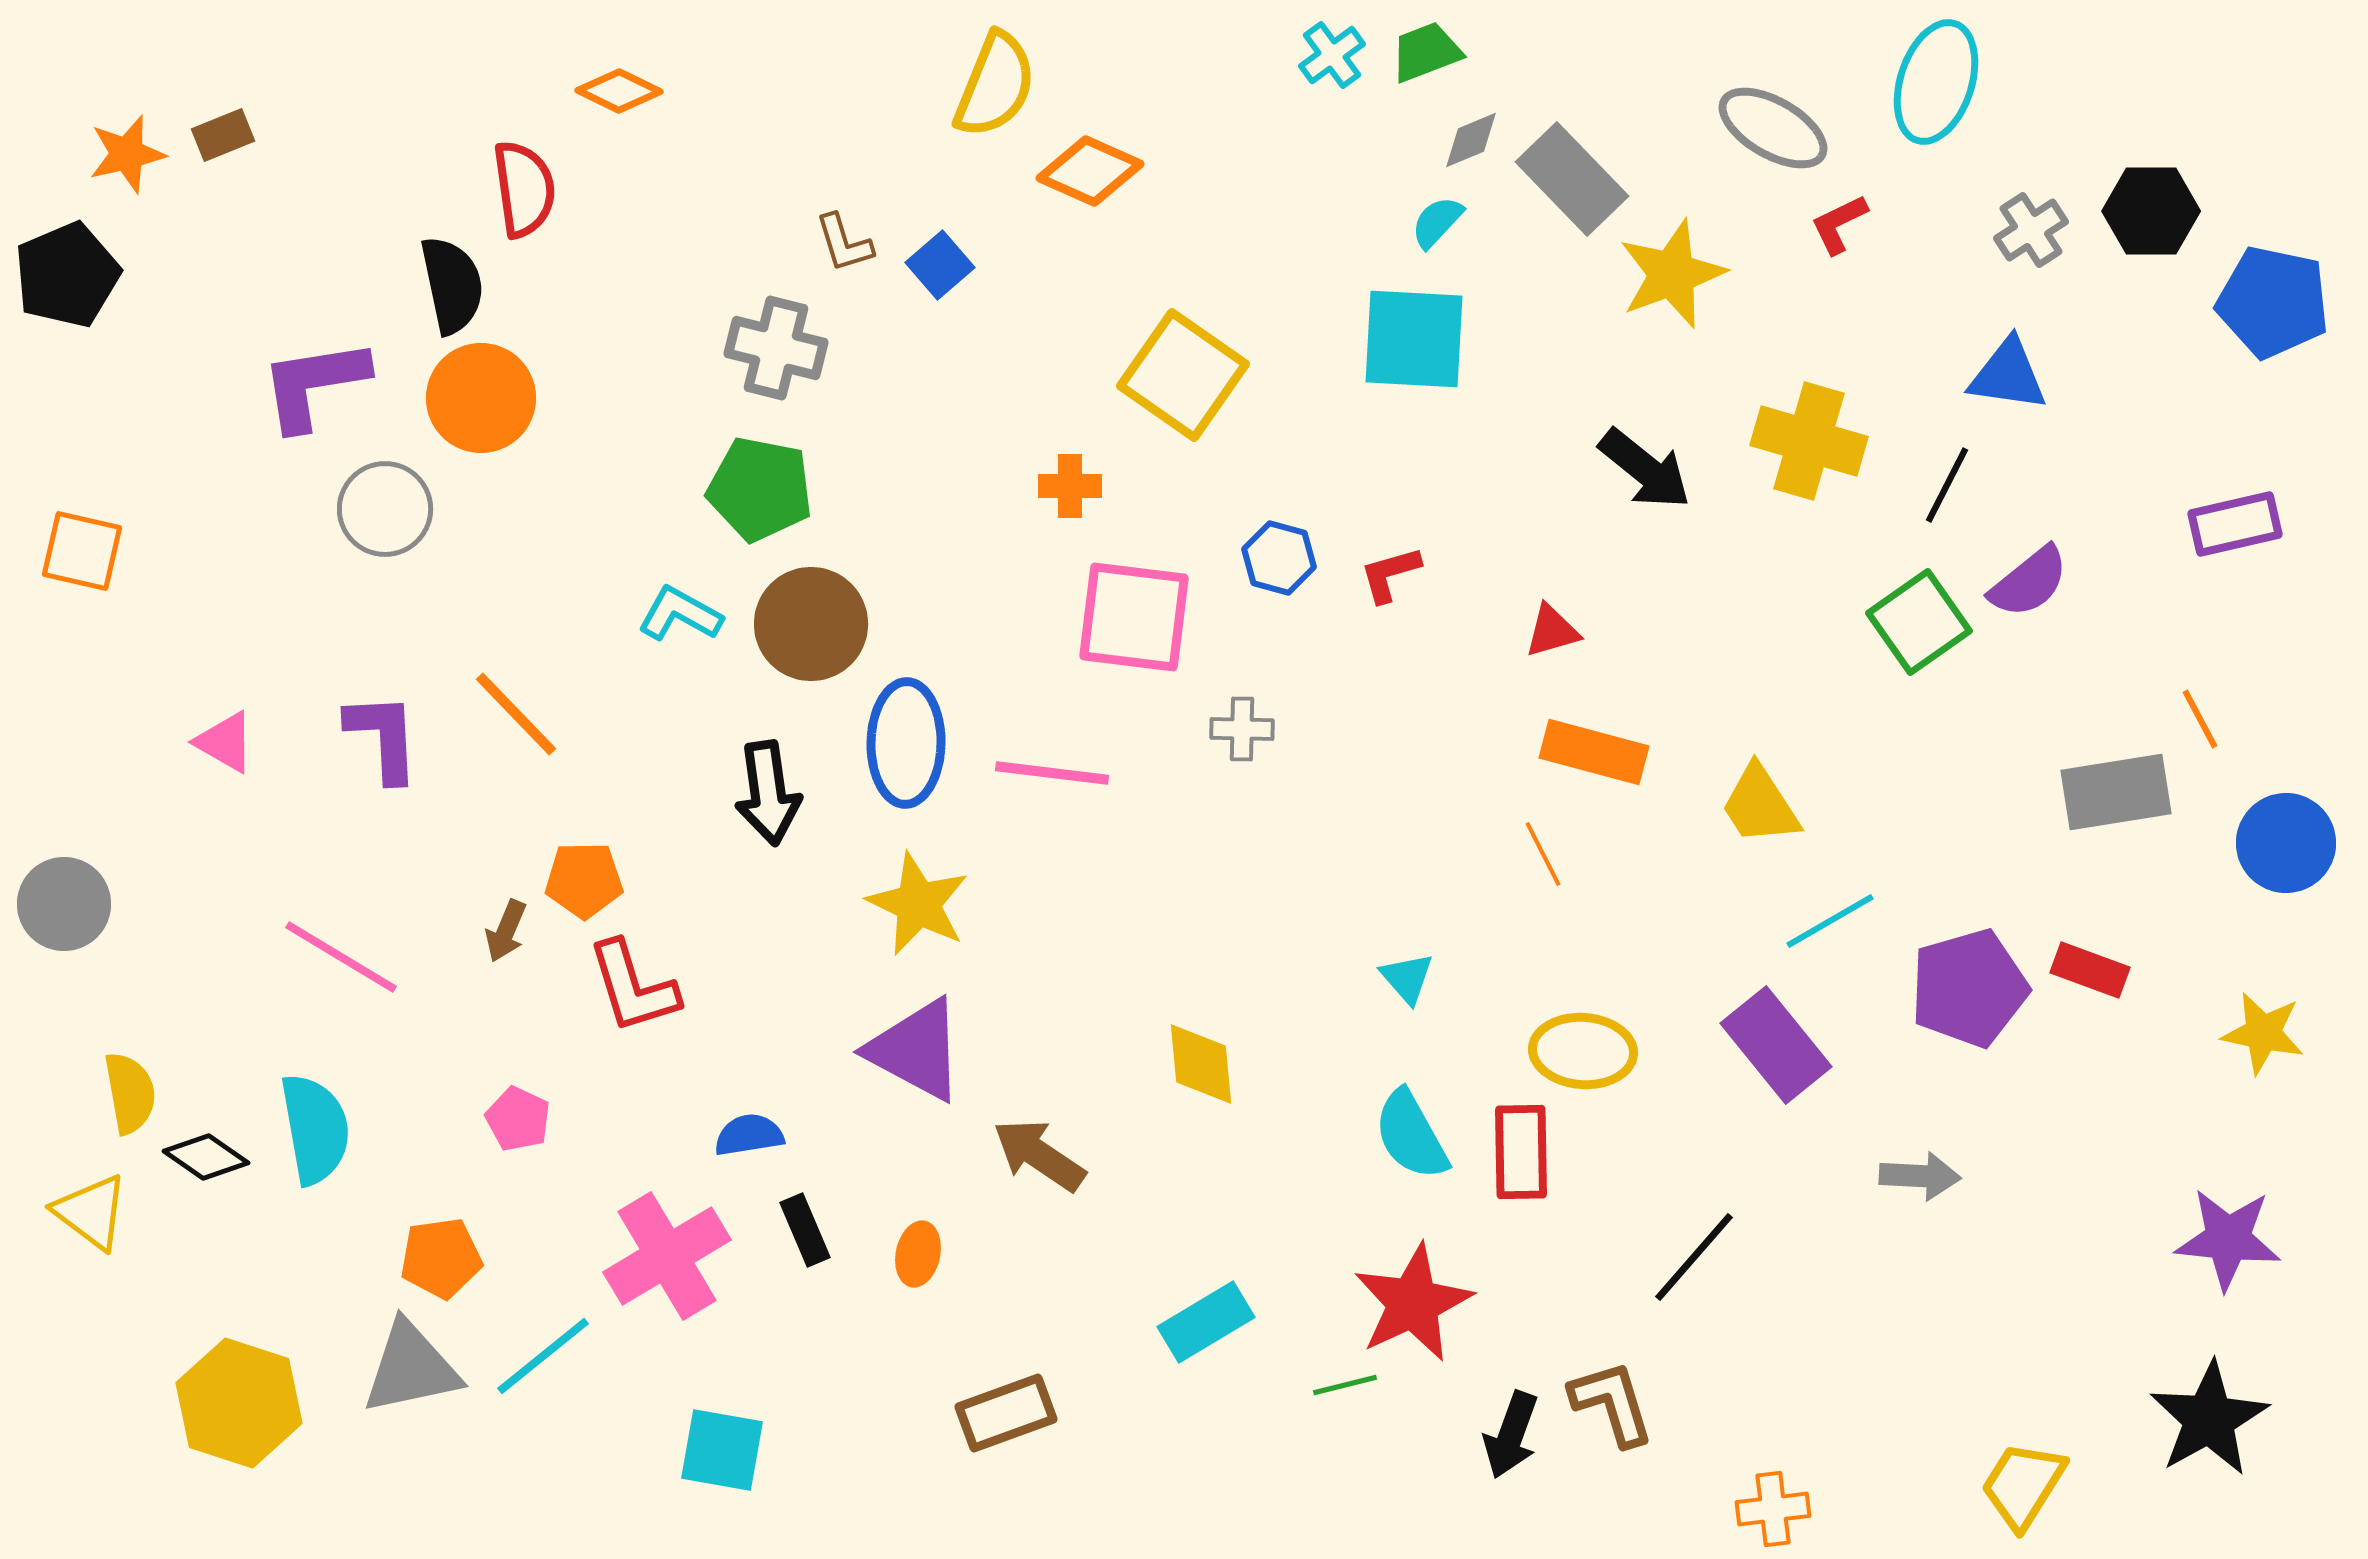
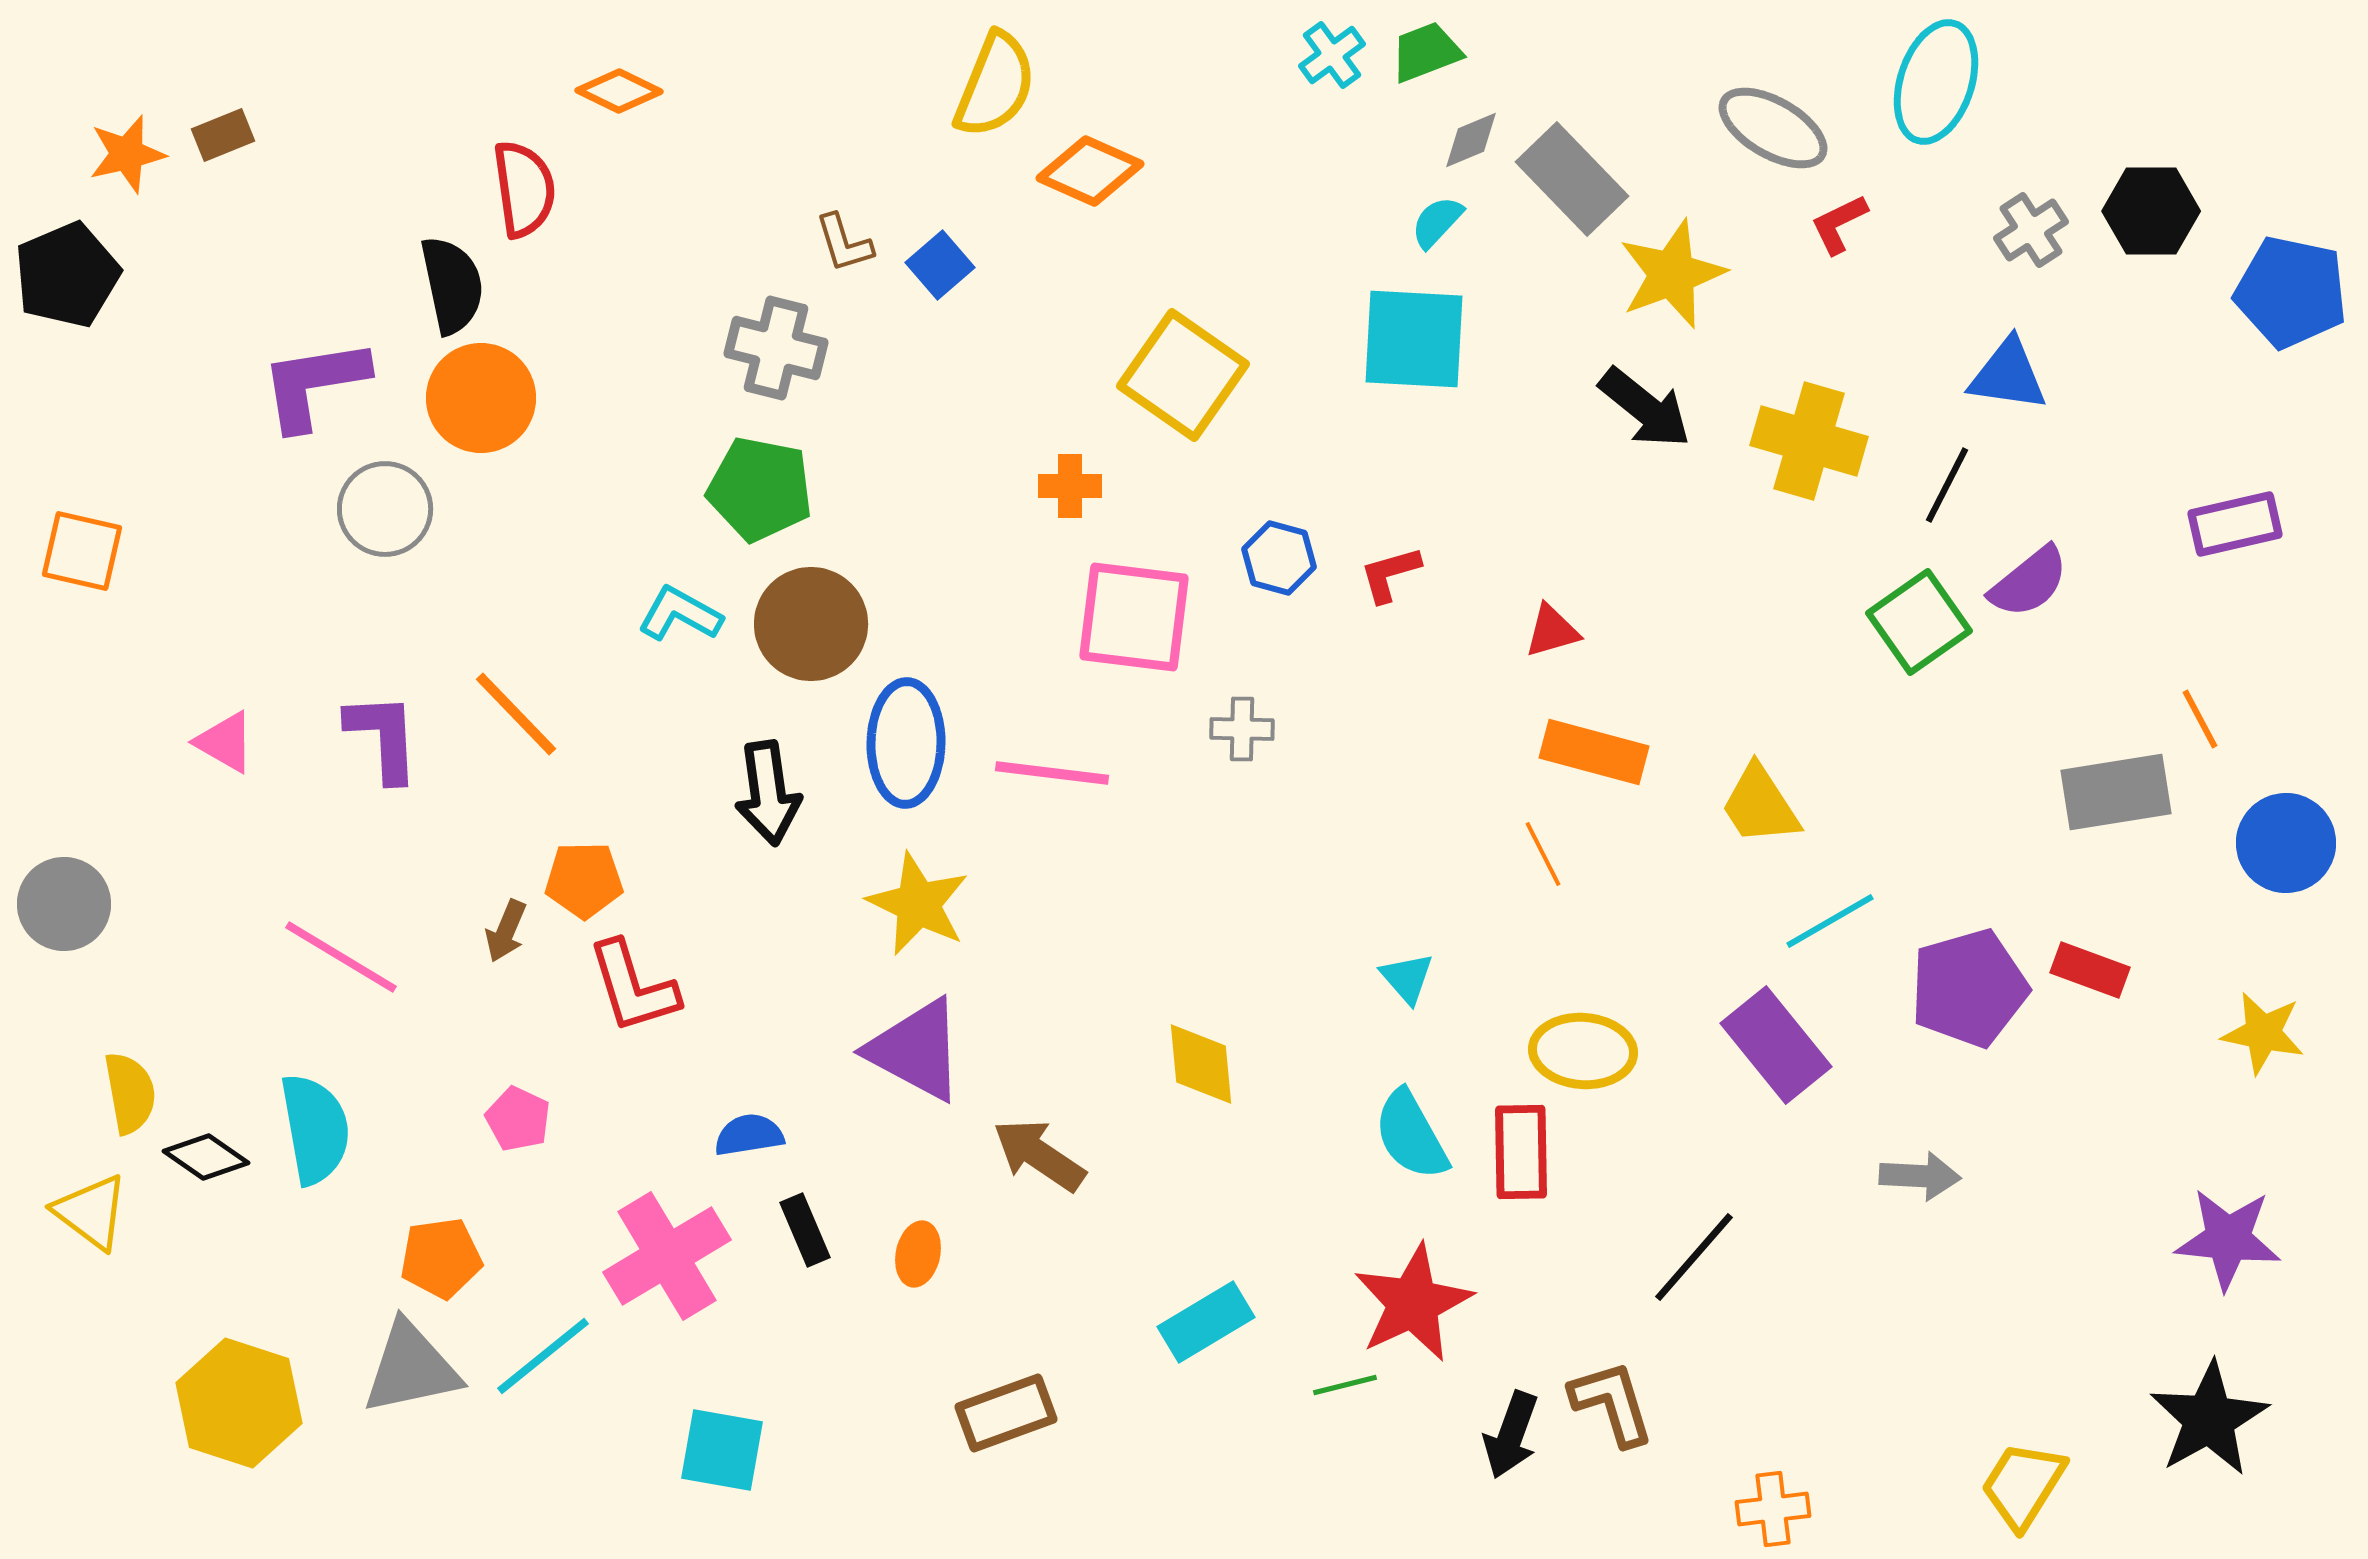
blue pentagon at (2273, 302): moved 18 px right, 10 px up
black arrow at (1645, 469): moved 61 px up
